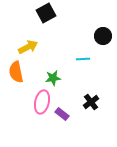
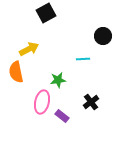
yellow arrow: moved 1 px right, 2 px down
green star: moved 5 px right, 2 px down
purple rectangle: moved 2 px down
